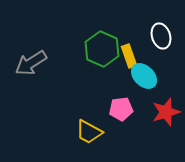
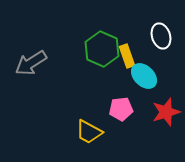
yellow rectangle: moved 2 px left
